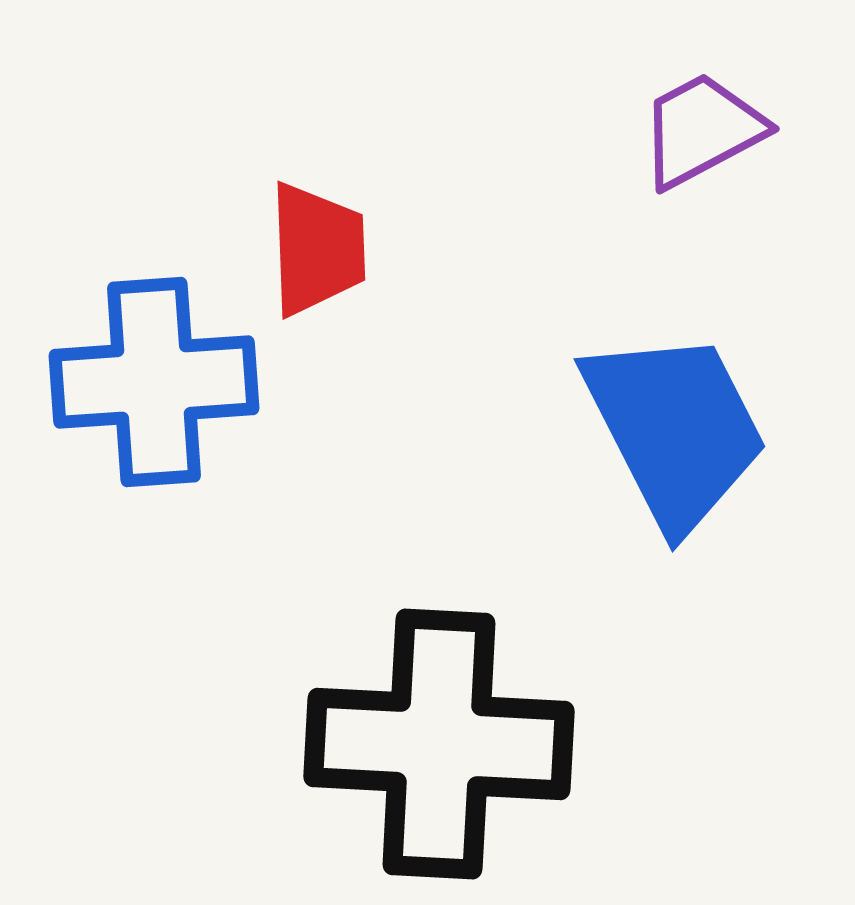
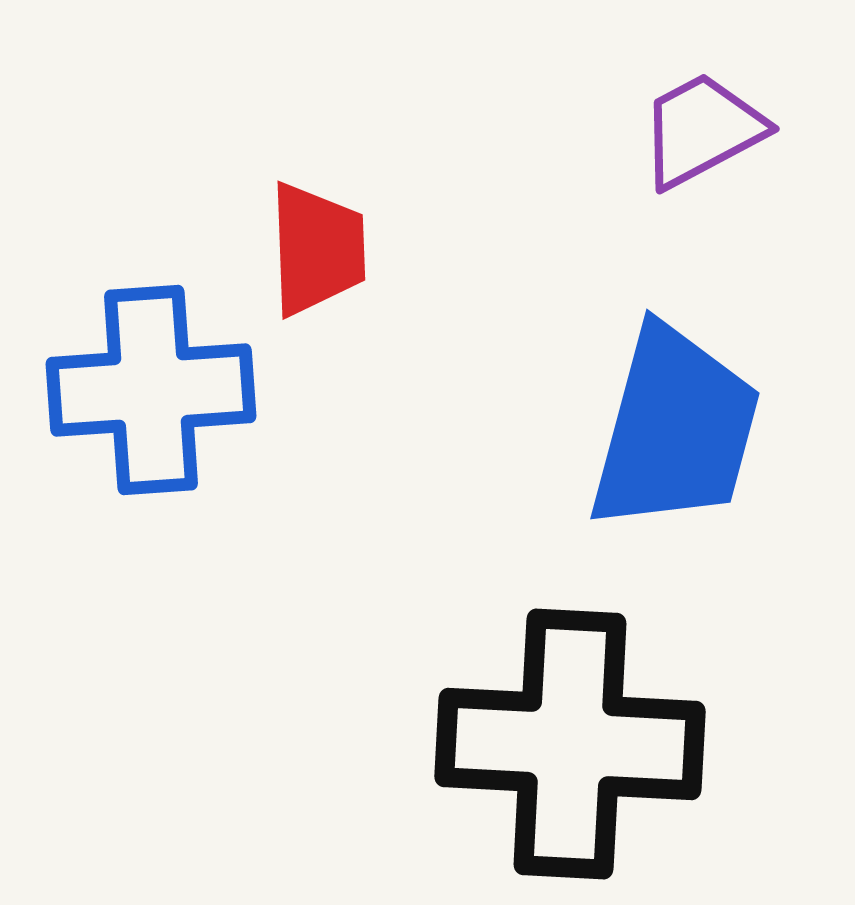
blue cross: moved 3 px left, 8 px down
blue trapezoid: rotated 42 degrees clockwise
black cross: moved 131 px right
